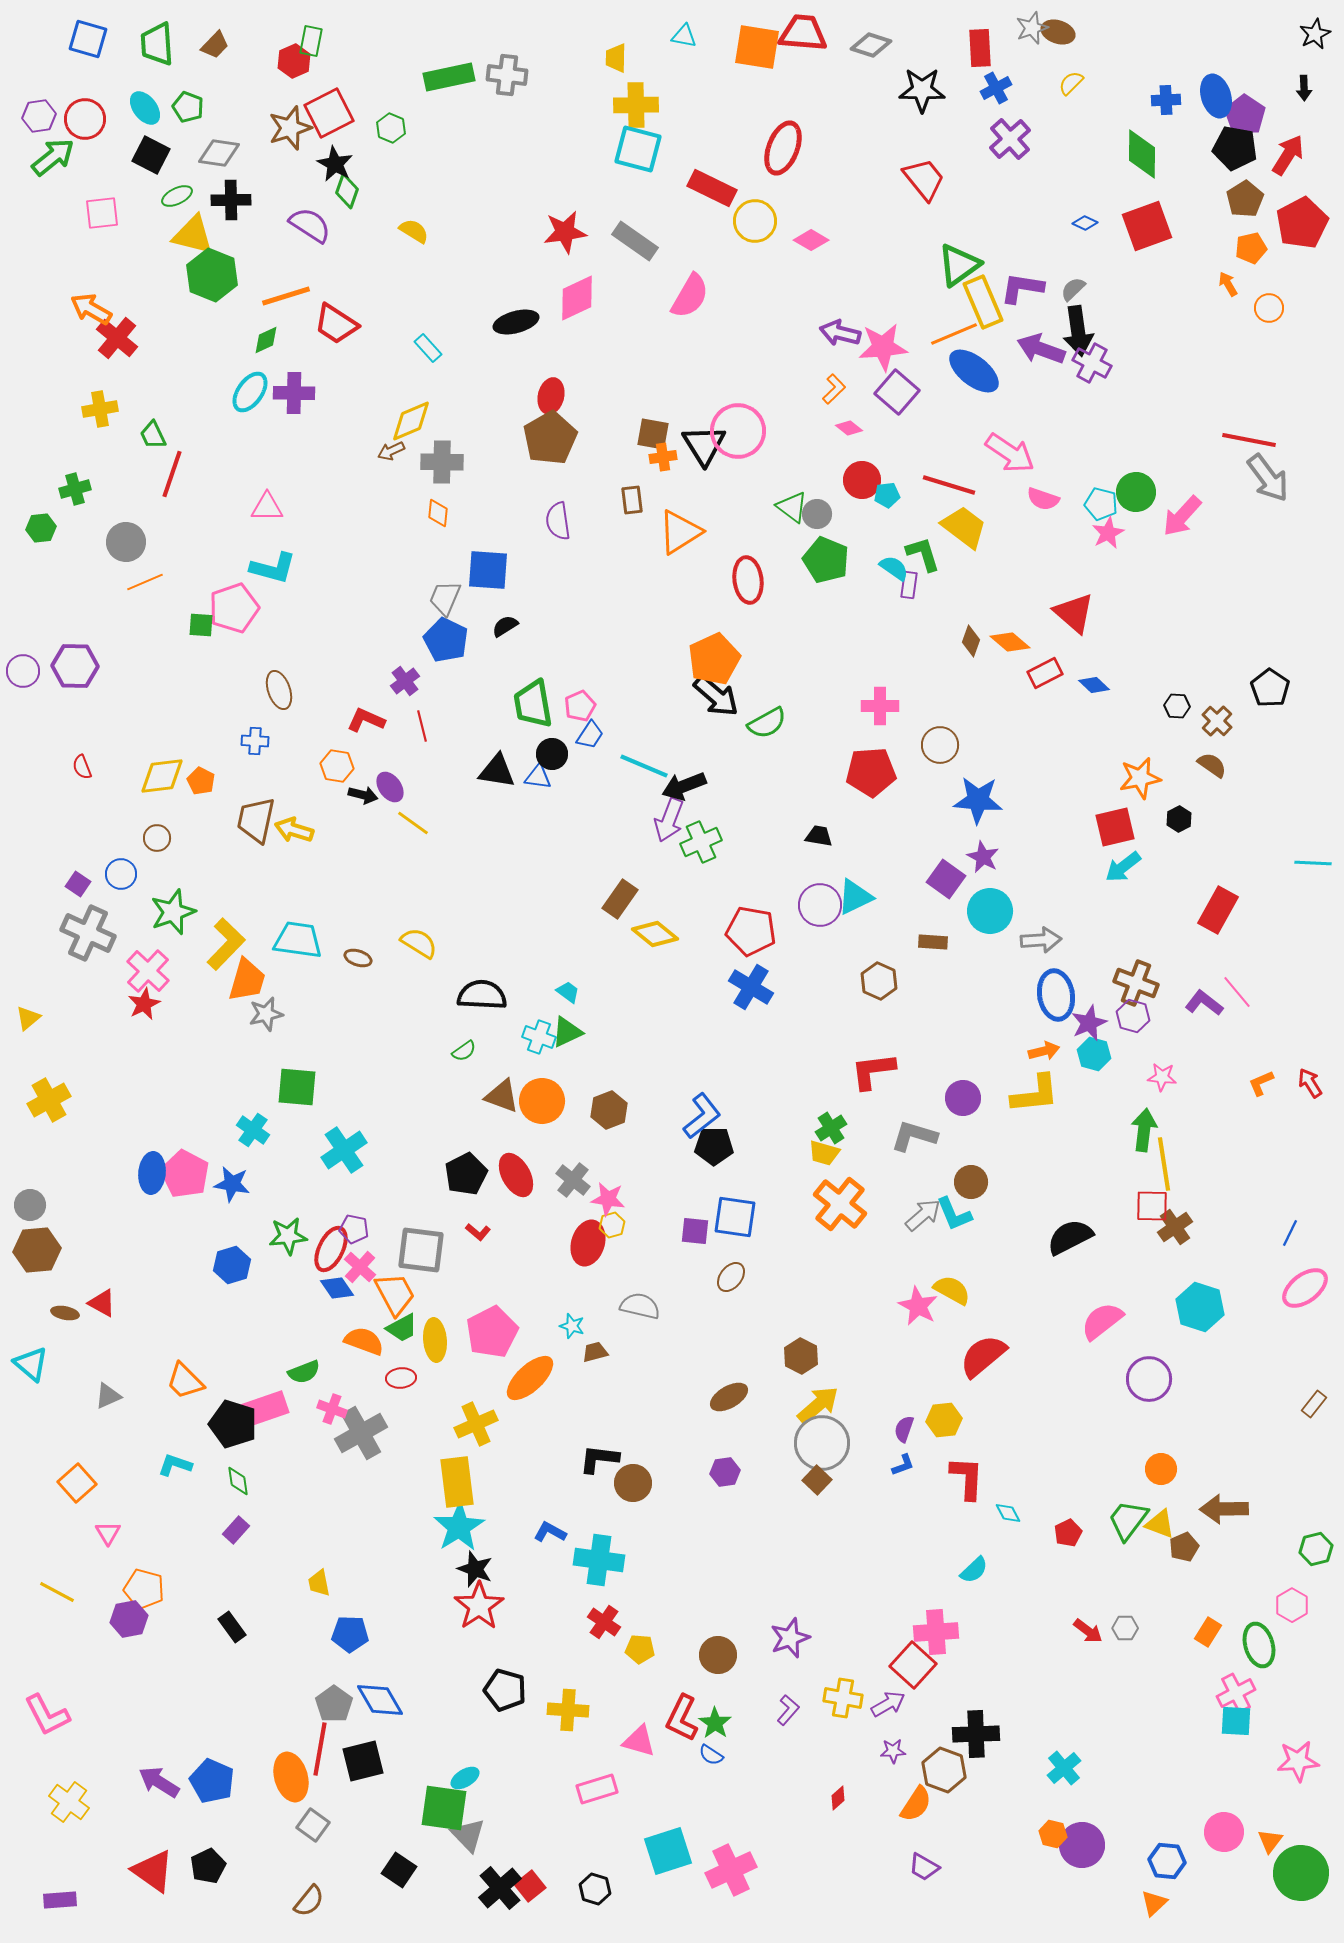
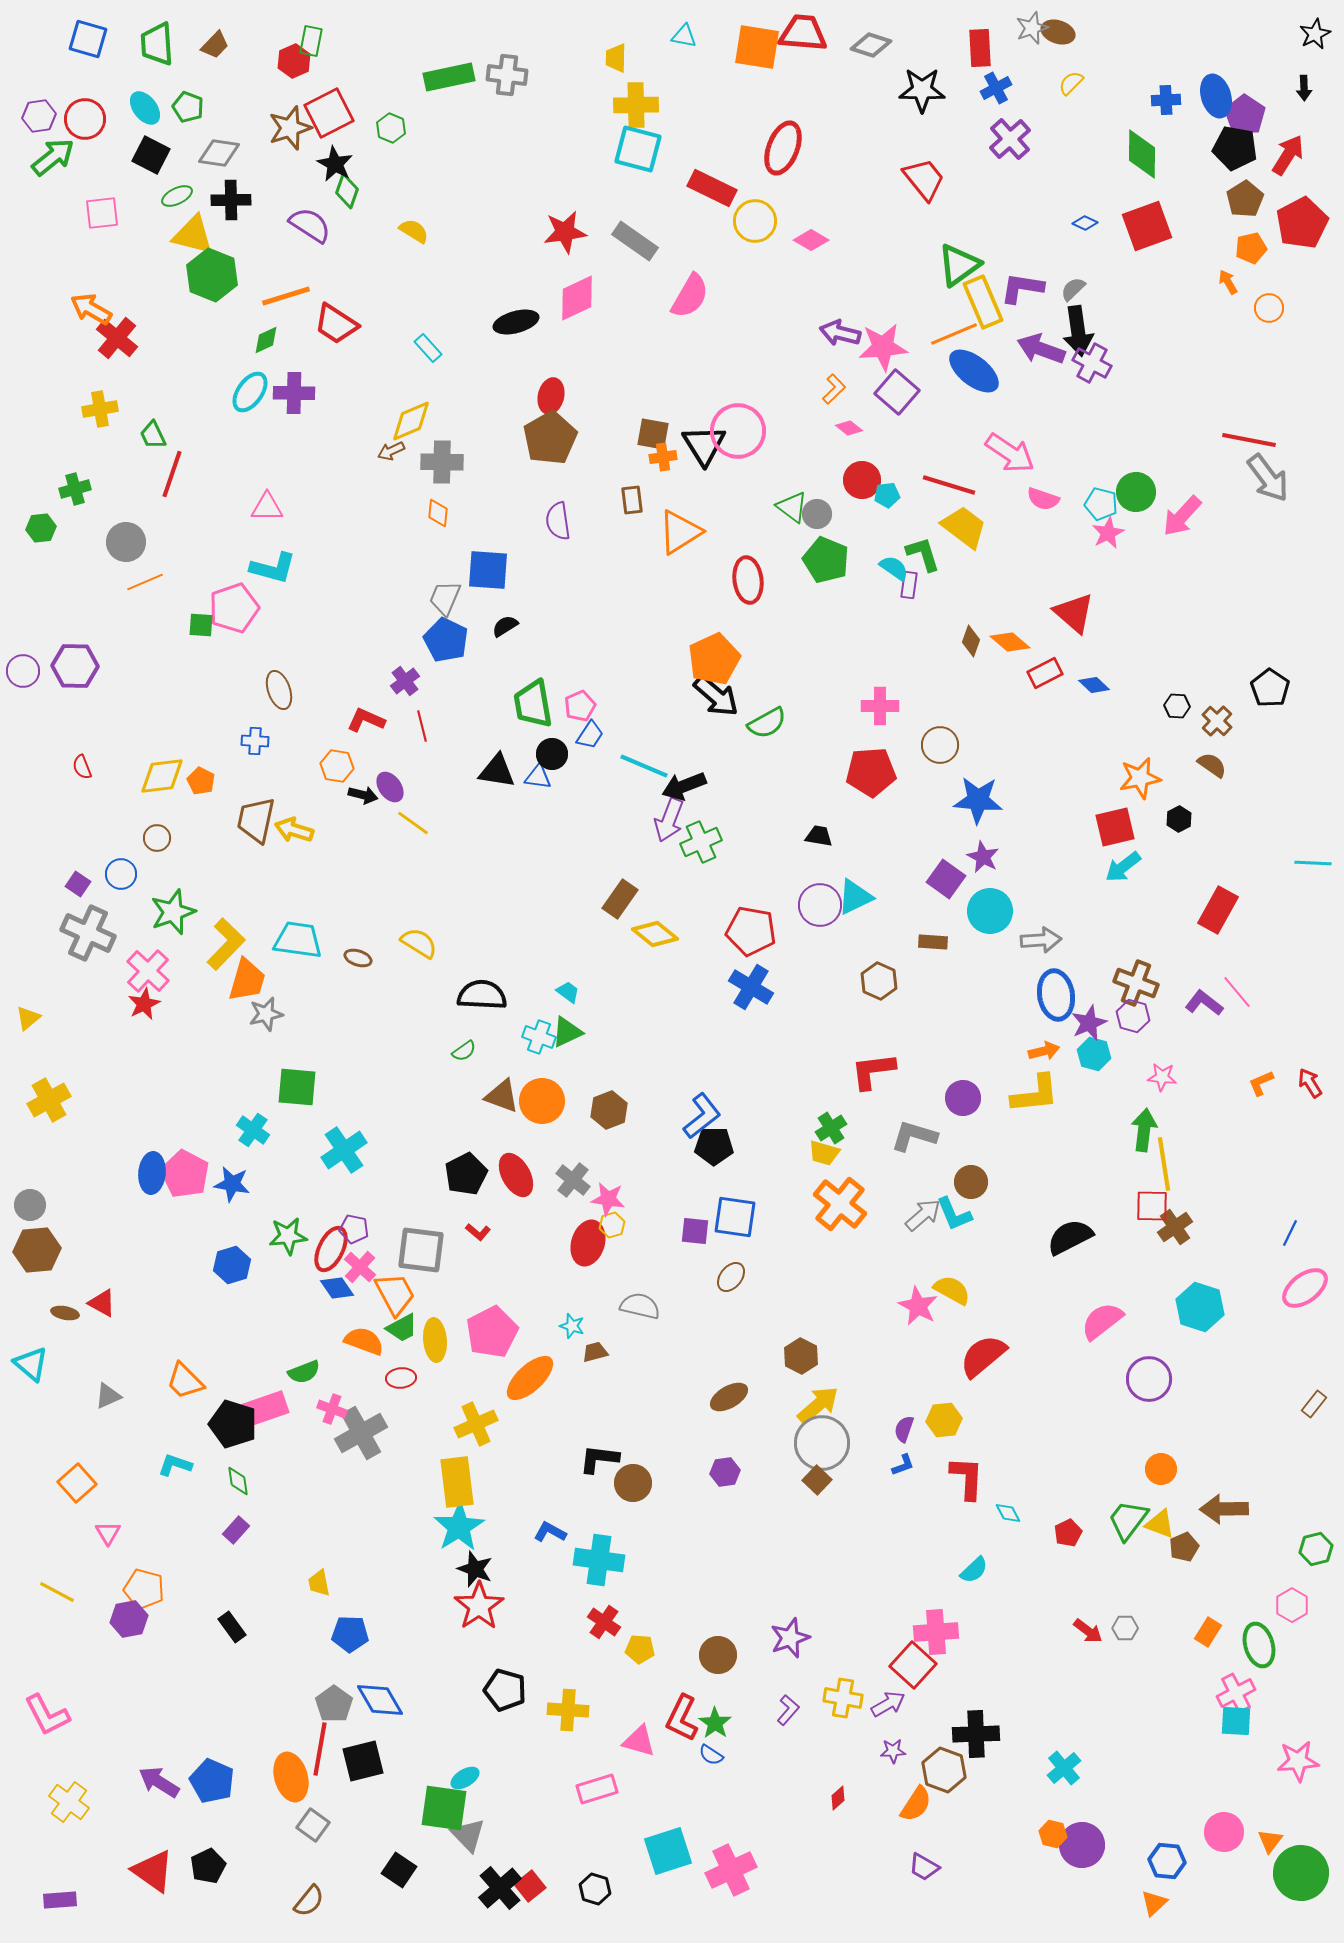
orange arrow at (1228, 284): moved 2 px up
